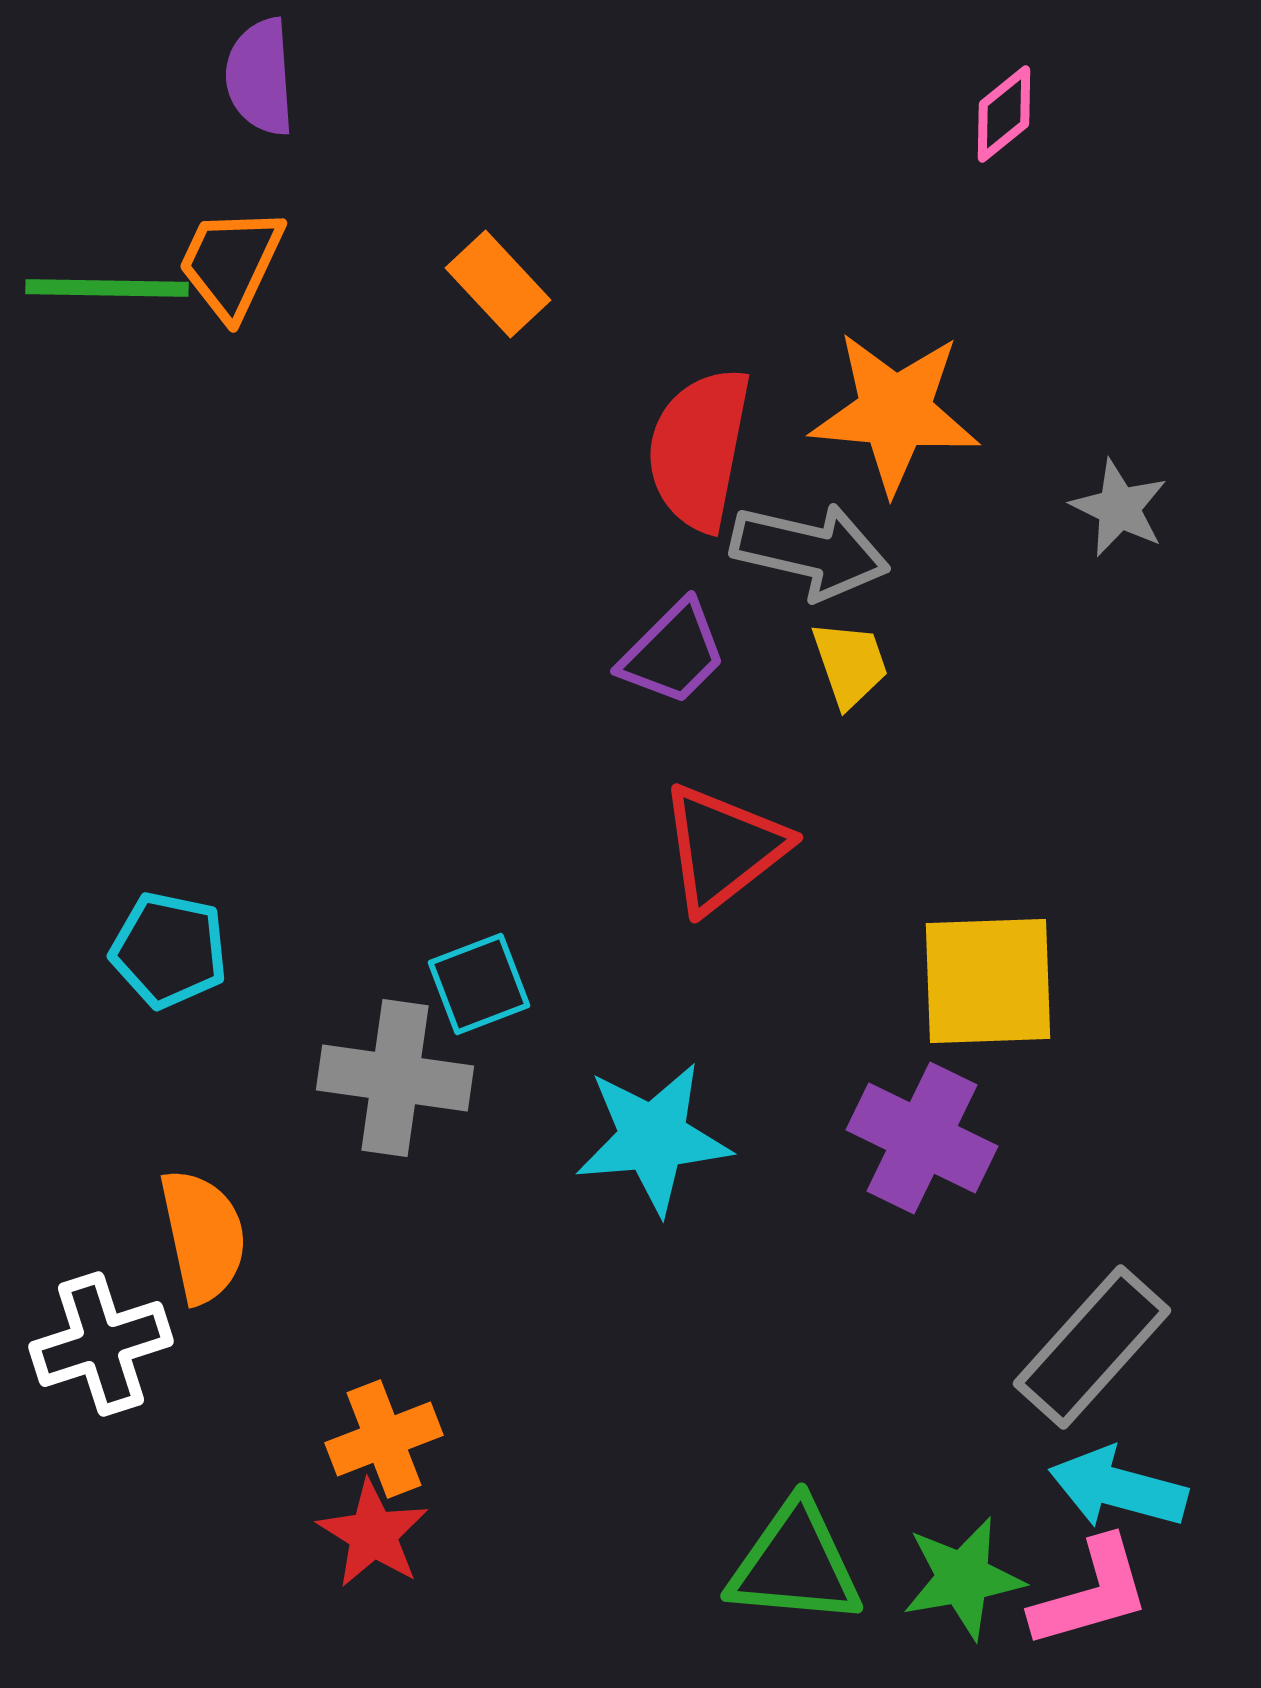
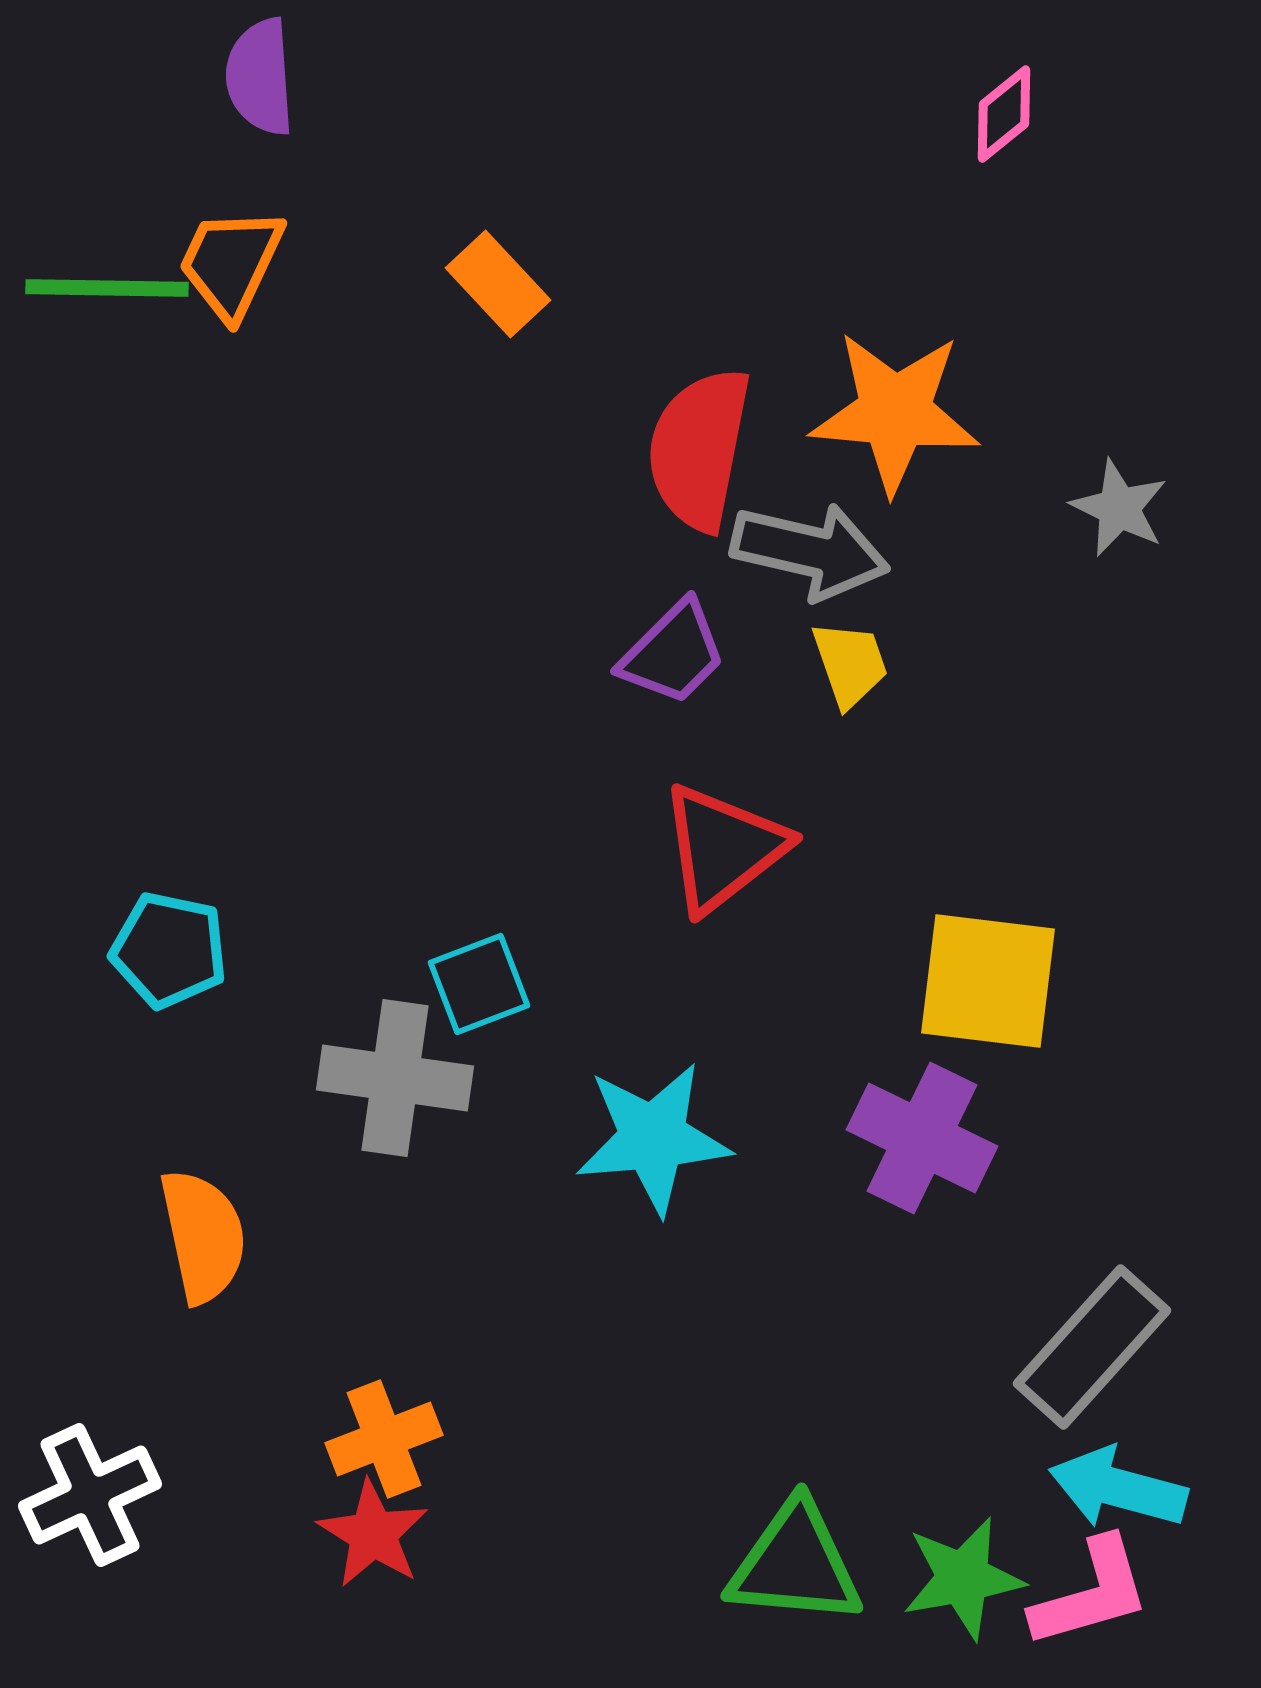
yellow square: rotated 9 degrees clockwise
white cross: moved 11 px left, 151 px down; rotated 7 degrees counterclockwise
